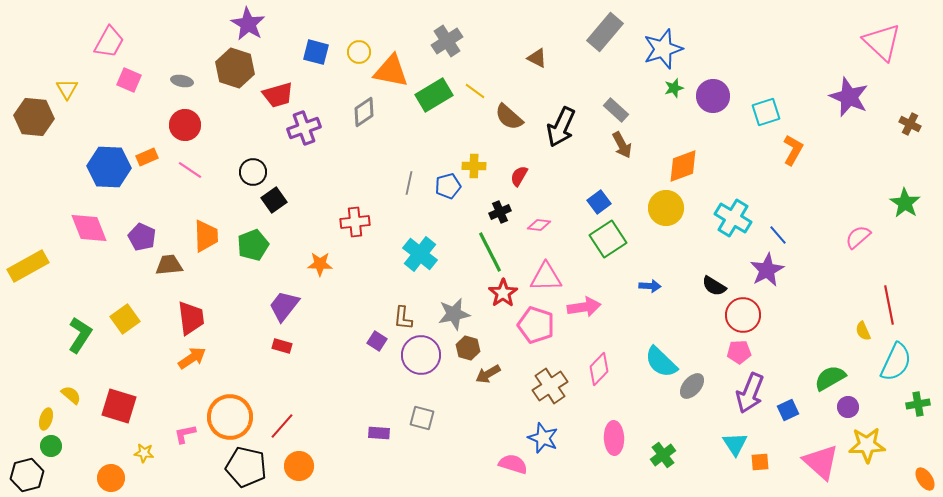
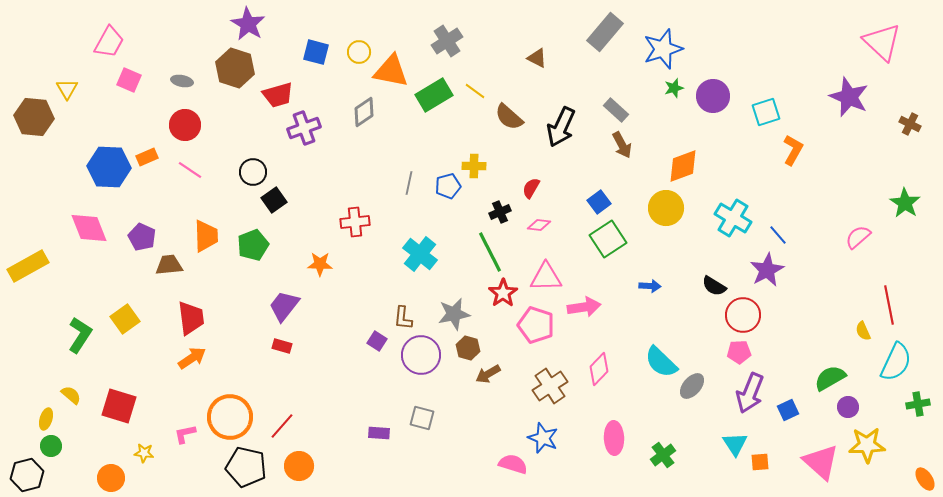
red semicircle at (519, 176): moved 12 px right, 12 px down
